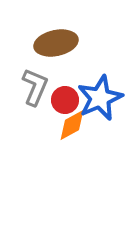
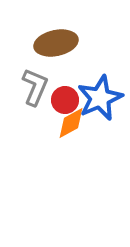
orange diamond: moved 1 px left, 2 px up
